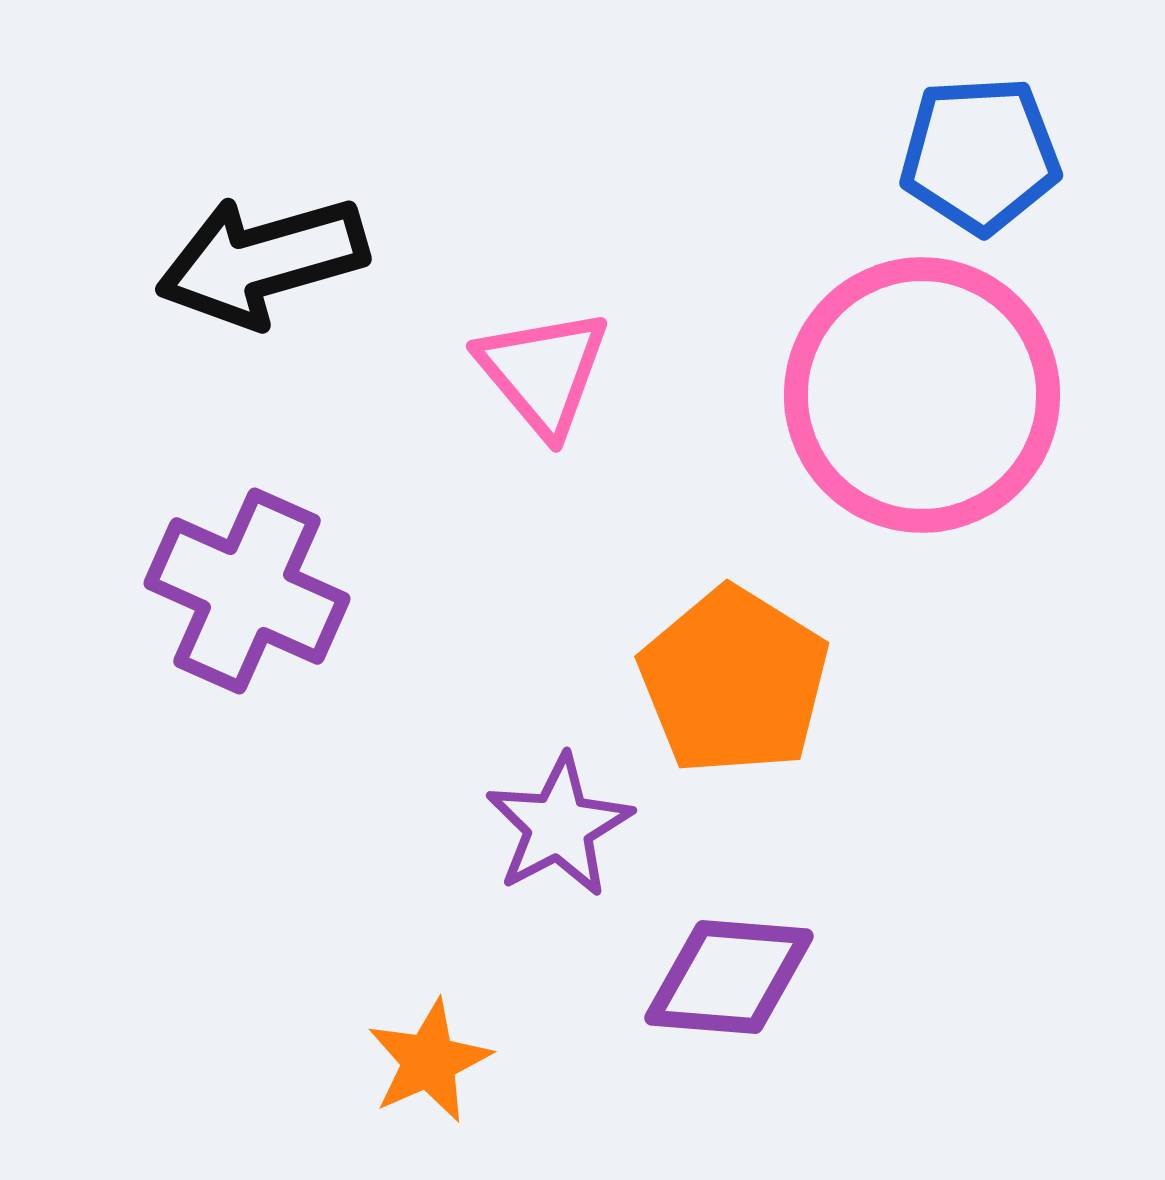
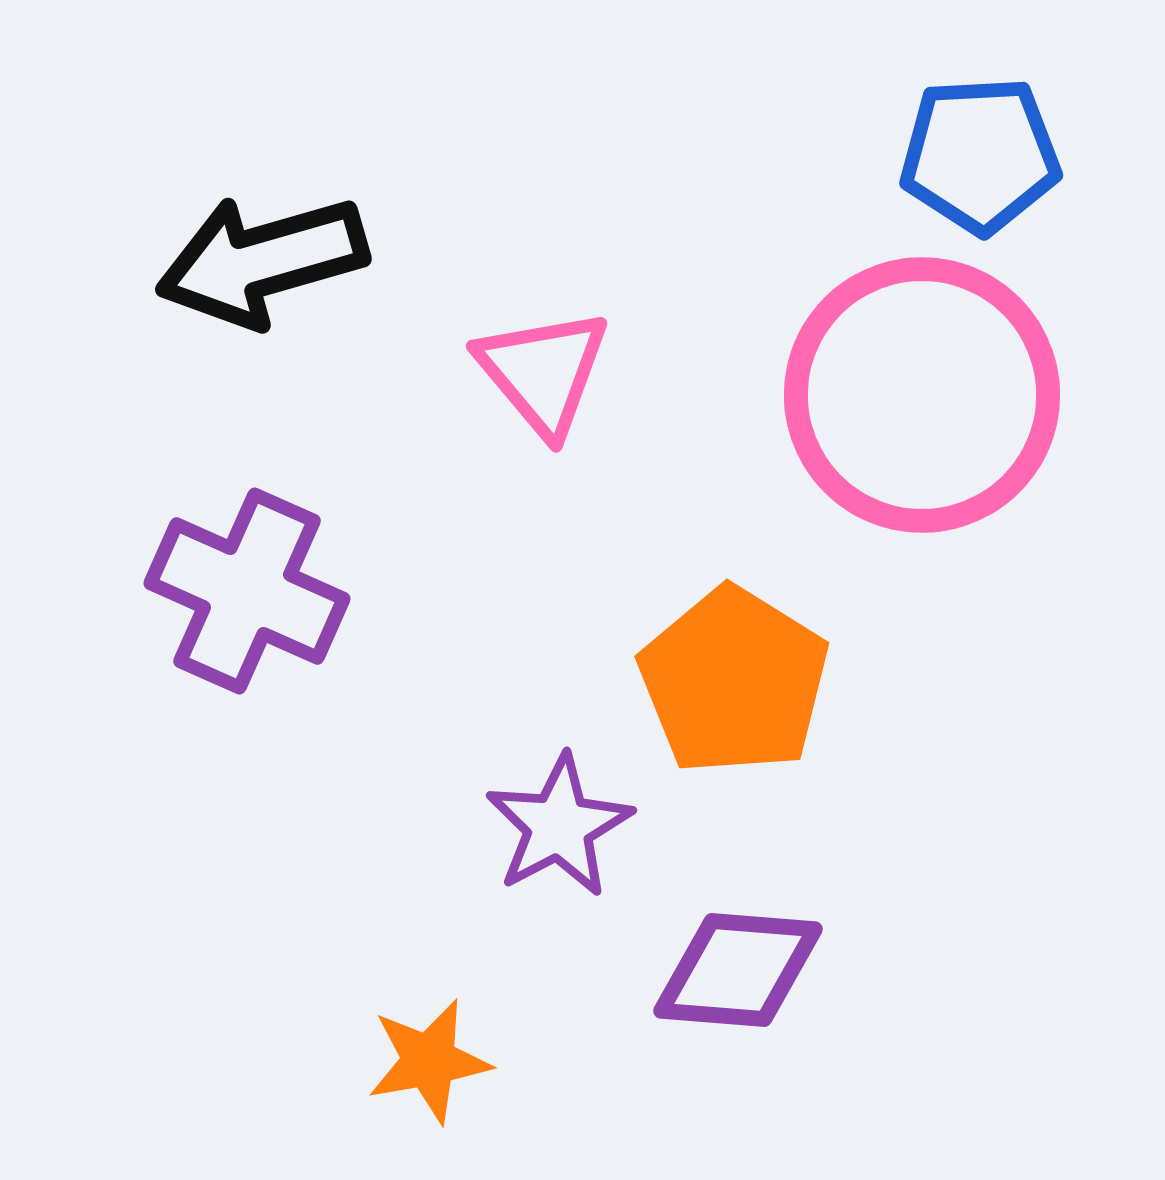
purple diamond: moved 9 px right, 7 px up
orange star: rotated 14 degrees clockwise
